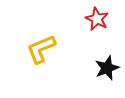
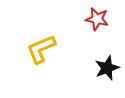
red star: rotated 15 degrees counterclockwise
